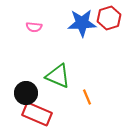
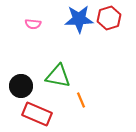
blue star: moved 3 px left, 4 px up
pink semicircle: moved 1 px left, 3 px up
green triangle: rotated 12 degrees counterclockwise
black circle: moved 5 px left, 7 px up
orange line: moved 6 px left, 3 px down
